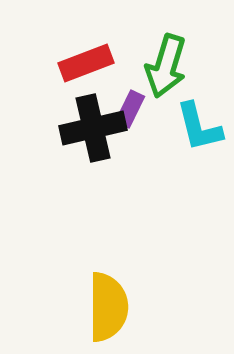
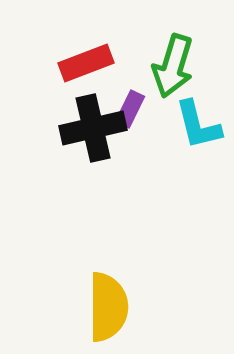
green arrow: moved 7 px right
cyan L-shape: moved 1 px left, 2 px up
